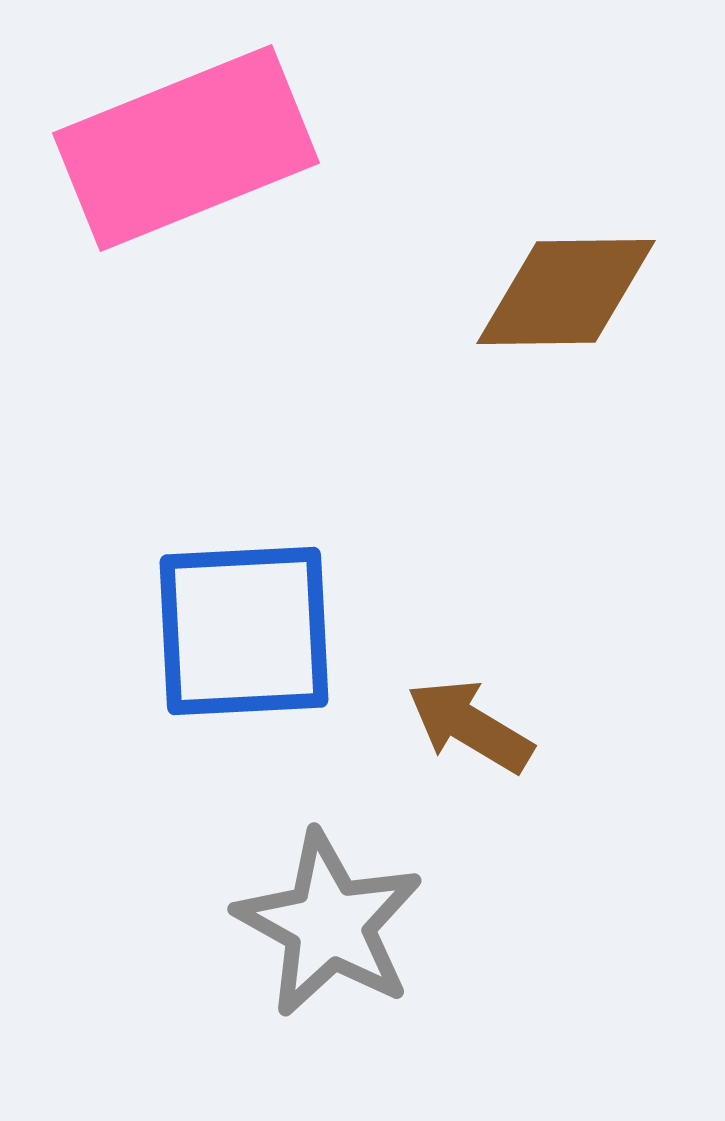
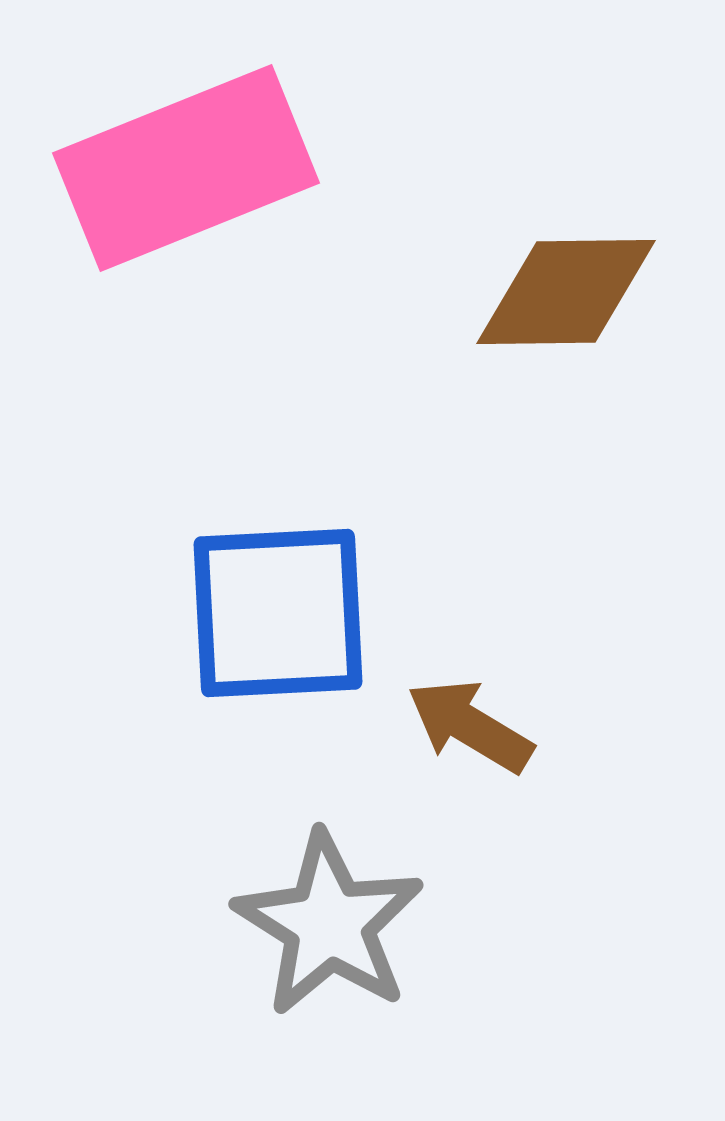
pink rectangle: moved 20 px down
blue square: moved 34 px right, 18 px up
gray star: rotated 3 degrees clockwise
